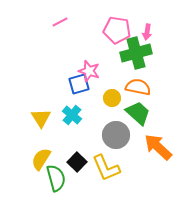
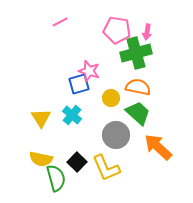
yellow circle: moved 1 px left
yellow semicircle: rotated 110 degrees counterclockwise
